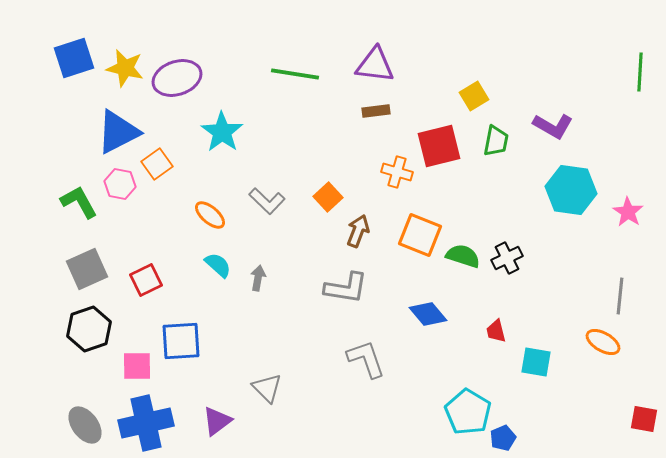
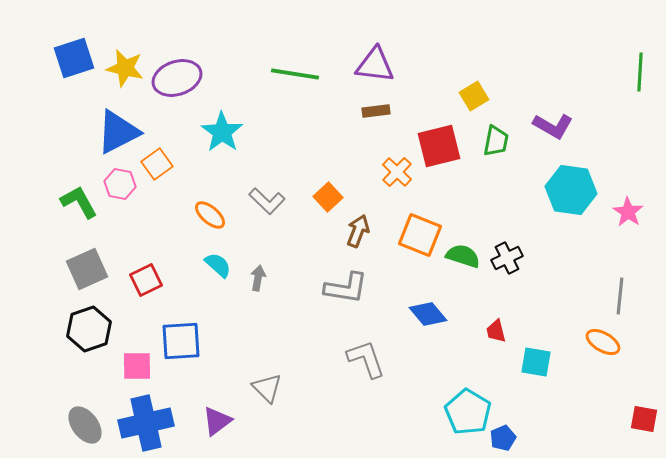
orange cross at (397, 172): rotated 28 degrees clockwise
